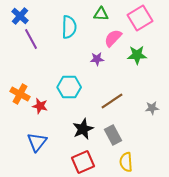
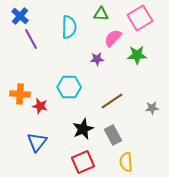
orange cross: rotated 24 degrees counterclockwise
